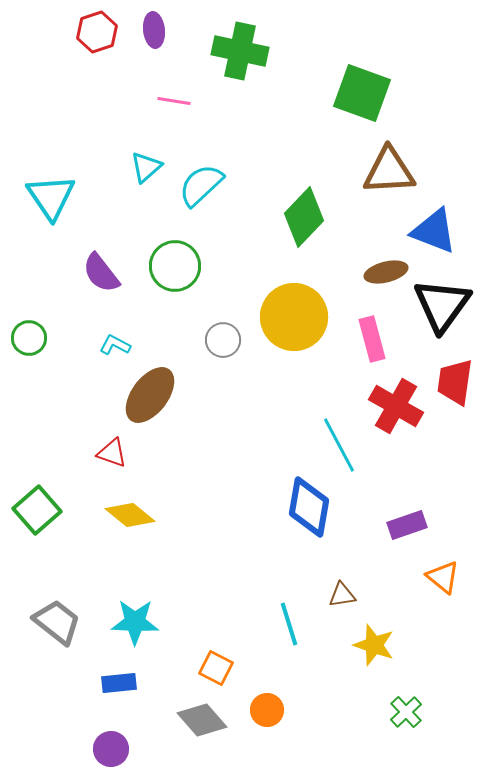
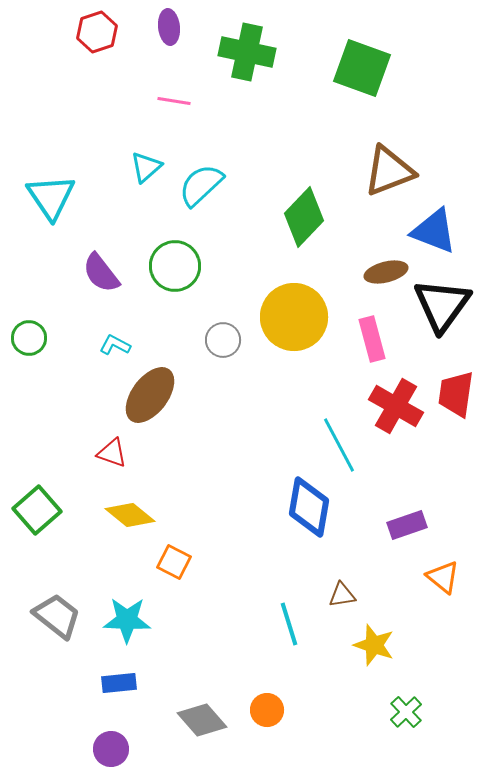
purple ellipse at (154, 30): moved 15 px right, 3 px up
green cross at (240, 51): moved 7 px right, 1 px down
green square at (362, 93): moved 25 px up
brown triangle at (389, 171): rotated 18 degrees counterclockwise
red trapezoid at (455, 382): moved 1 px right, 12 px down
gray trapezoid at (57, 622): moved 6 px up
cyan star at (135, 622): moved 8 px left, 2 px up
orange square at (216, 668): moved 42 px left, 106 px up
